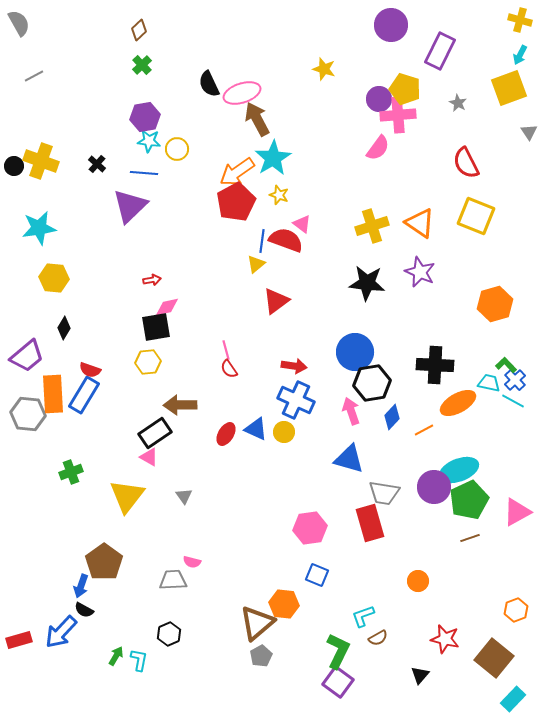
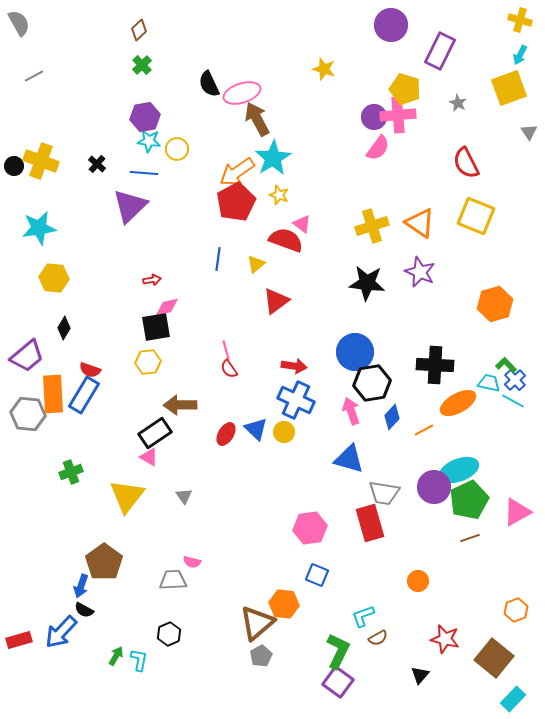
purple circle at (379, 99): moved 5 px left, 18 px down
blue line at (262, 241): moved 44 px left, 18 px down
blue triangle at (256, 429): rotated 20 degrees clockwise
